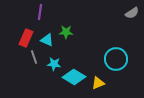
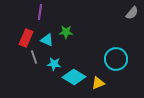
gray semicircle: rotated 16 degrees counterclockwise
